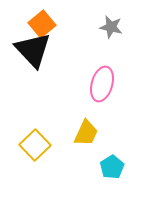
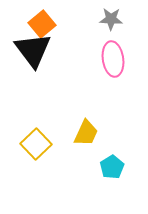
gray star: moved 8 px up; rotated 10 degrees counterclockwise
black triangle: rotated 6 degrees clockwise
pink ellipse: moved 11 px right, 25 px up; rotated 24 degrees counterclockwise
yellow square: moved 1 px right, 1 px up
